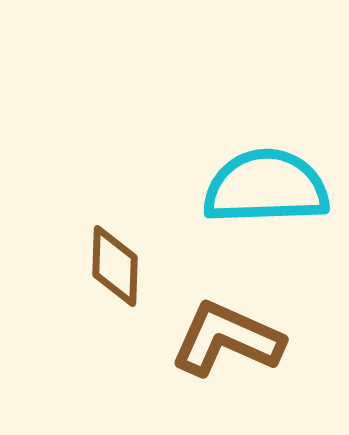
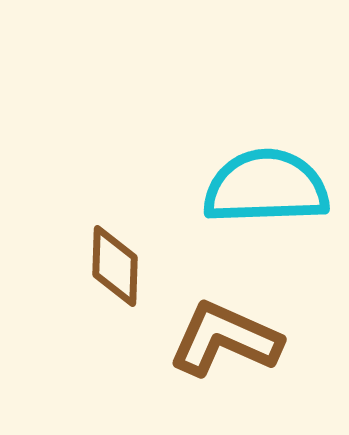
brown L-shape: moved 2 px left
